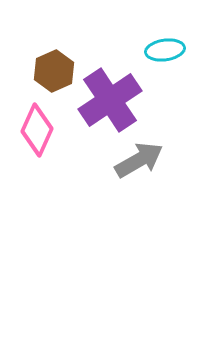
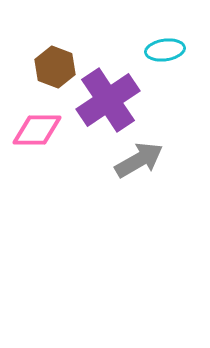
brown hexagon: moved 1 px right, 4 px up; rotated 15 degrees counterclockwise
purple cross: moved 2 px left
pink diamond: rotated 66 degrees clockwise
